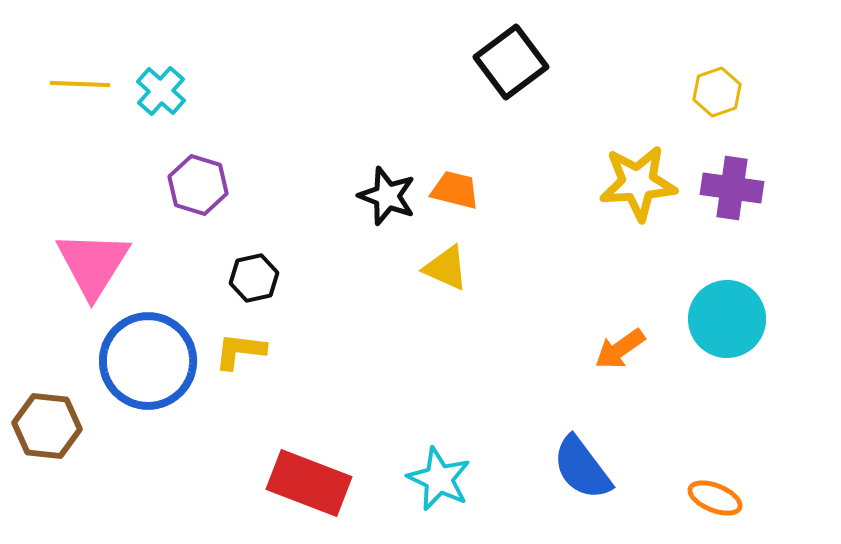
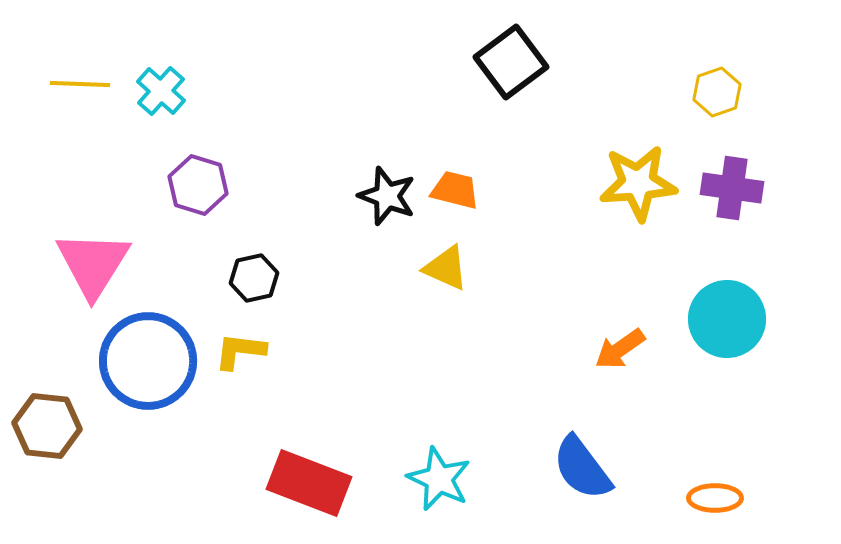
orange ellipse: rotated 22 degrees counterclockwise
